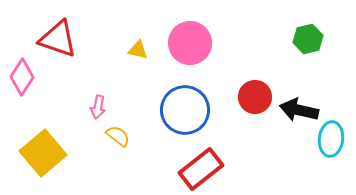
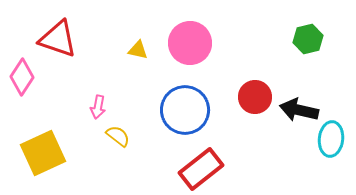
yellow square: rotated 15 degrees clockwise
